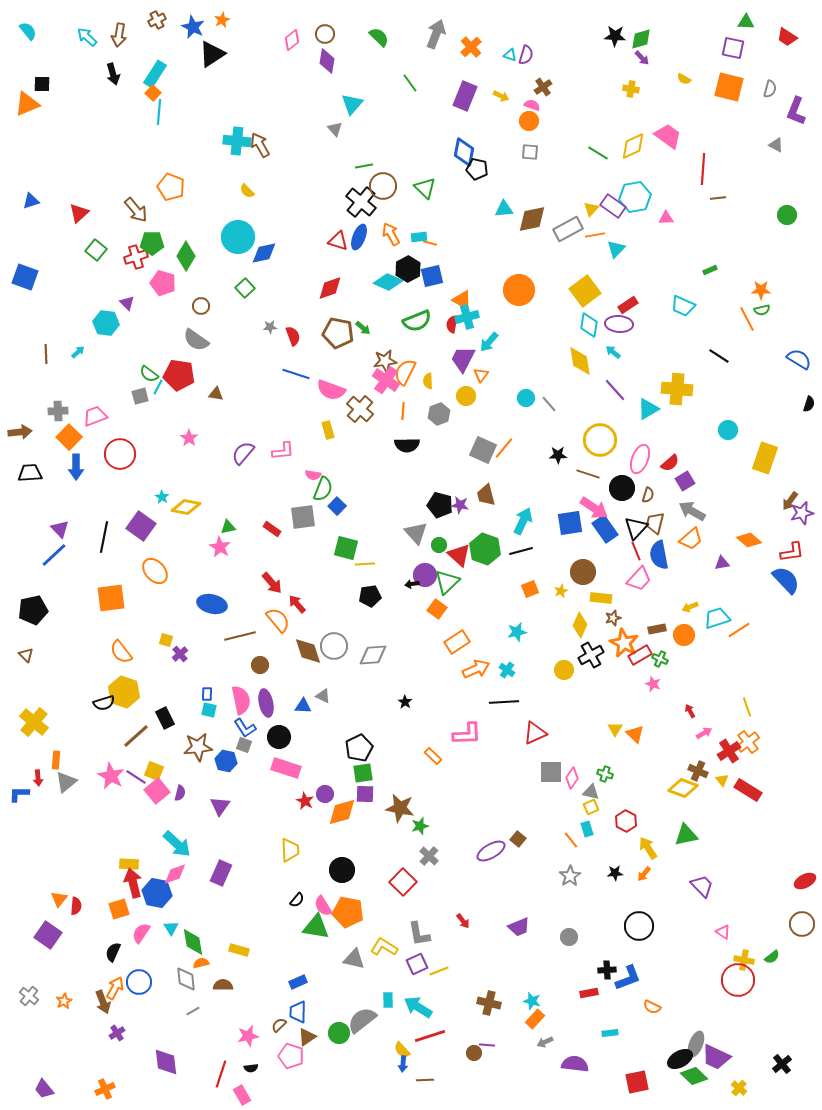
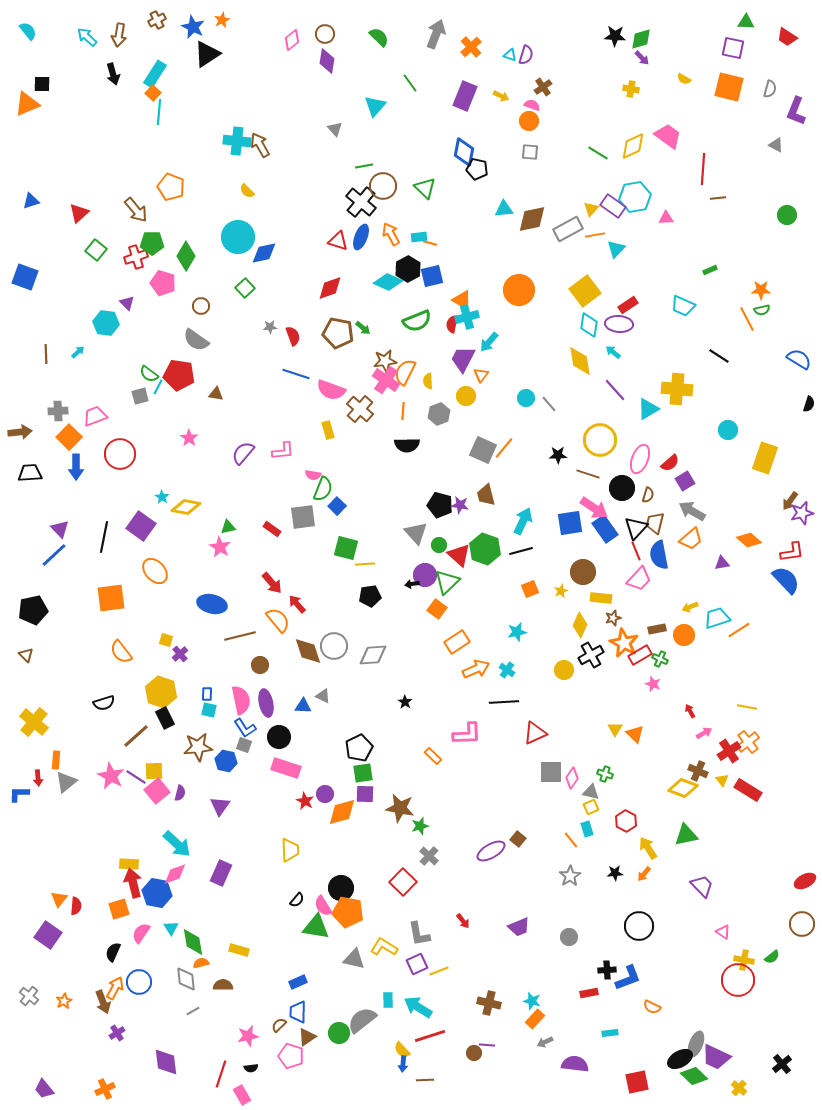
black triangle at (212, 54): moved 5 px left
cyan triangle at (352, 104): moved 23 px right, 2 px down
blue ellipse at (359, 237): moved 2 px right
yellow hexagon at (124, 692): moved 37 px right
yellow line at (747, 707): rotated 60 degrees counterclockwise
yellow square at (154, 771): rotated 24 degrees counterclockwise
black circle at (342, 870): moved 1 px left, 18 px down
